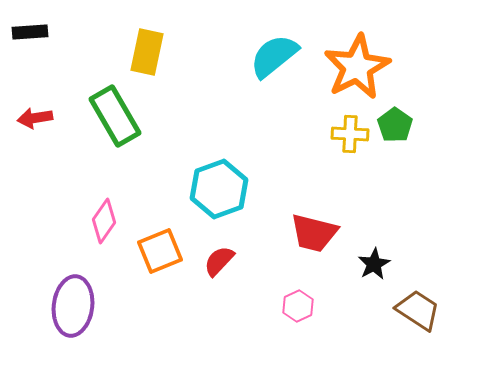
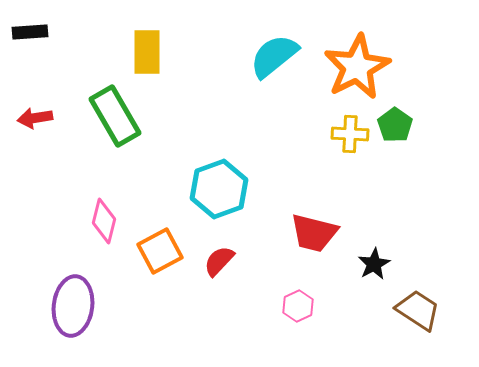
yellow rectangle: rotated 12 degrees counterclockwise
pink diamond: rotated 21 degrees counterclockwise
orange square: rotated 6 degrees counterclockwise
